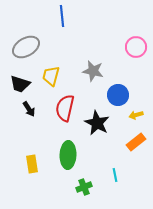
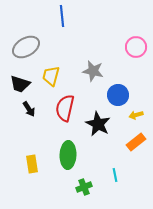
black star: moved 1 px right, 1 px down
